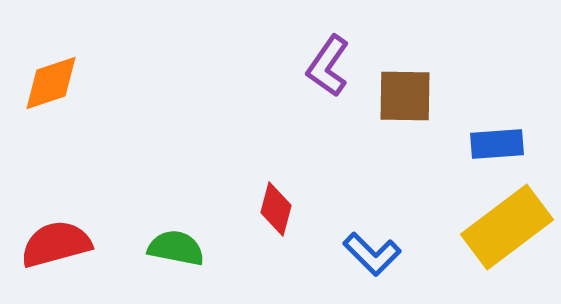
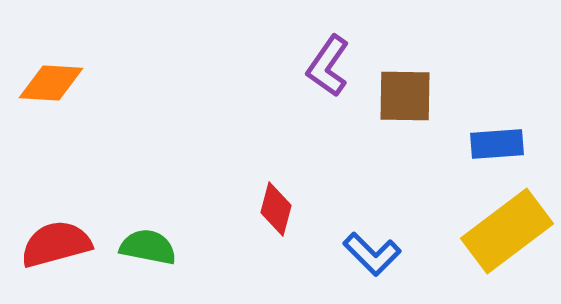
orange diamond: rotated 22 degrees clockwise
yellow rectangle: moved 4 px down
green semicircle: moved 28 px left, 1 px up
